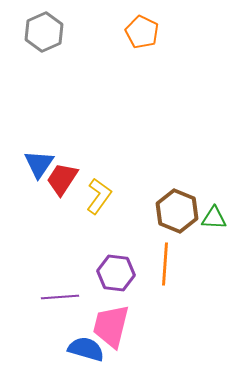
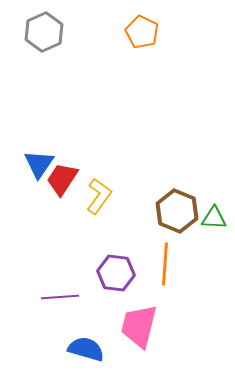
pink trapezoid: moved 28 px right
